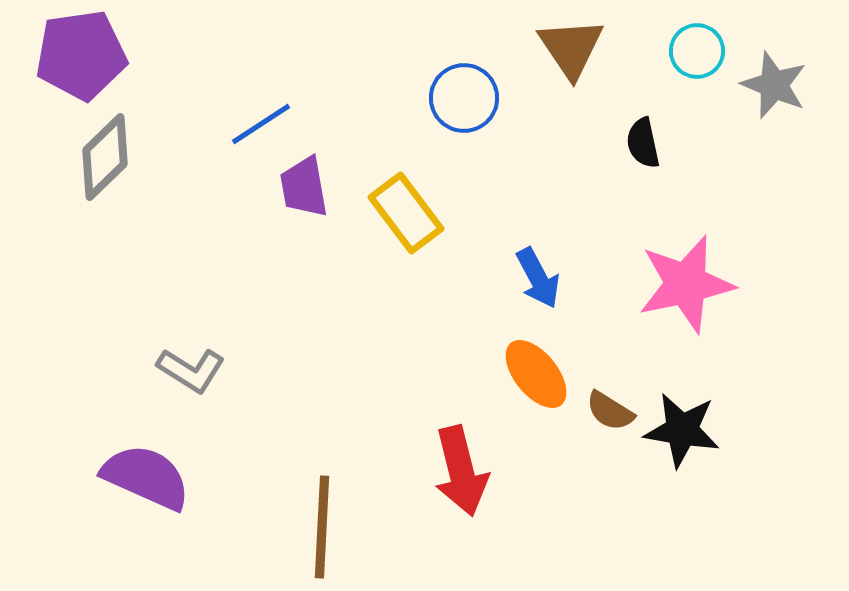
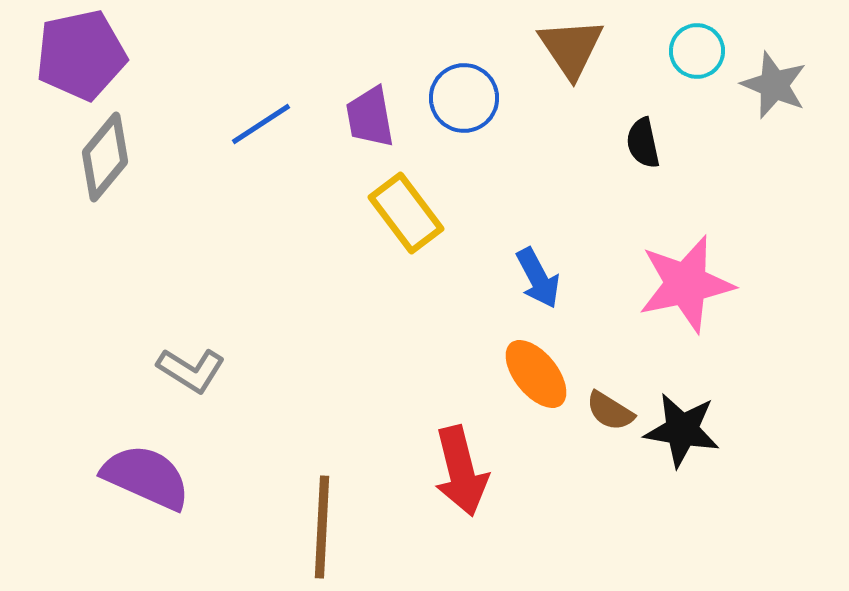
purple pentagon: rotated 4 degrees counterclockwise
gray diamond: rotated 6 degrees counterclockwise
purple trapezoid: moved 66 px right, 70 px up
